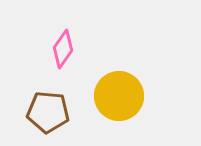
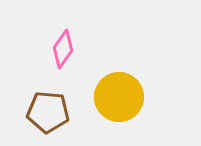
yellow circle: moved 1 px down
